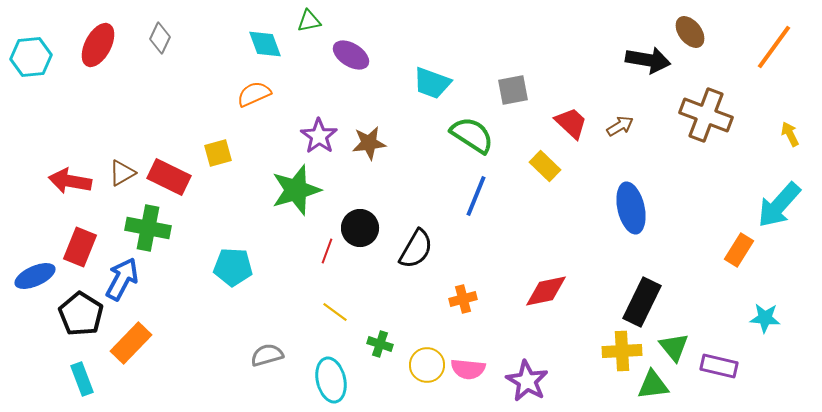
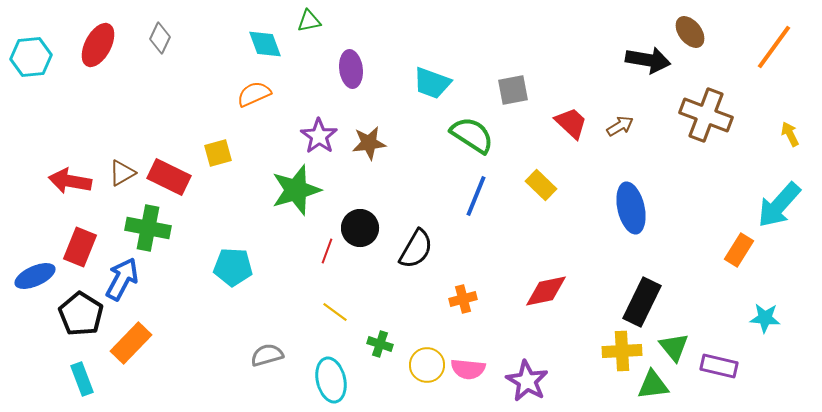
purple ellipse at (351, 55): moved 14 px down; rotated 51 degrees clockwise
yellow rectangle at (545, 166): moved 4 px left, 19 px down
